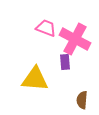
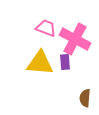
yellow triangle: moved 5 px right, 16 px up
brown semicircle: moved 3 px right, 2 px up
